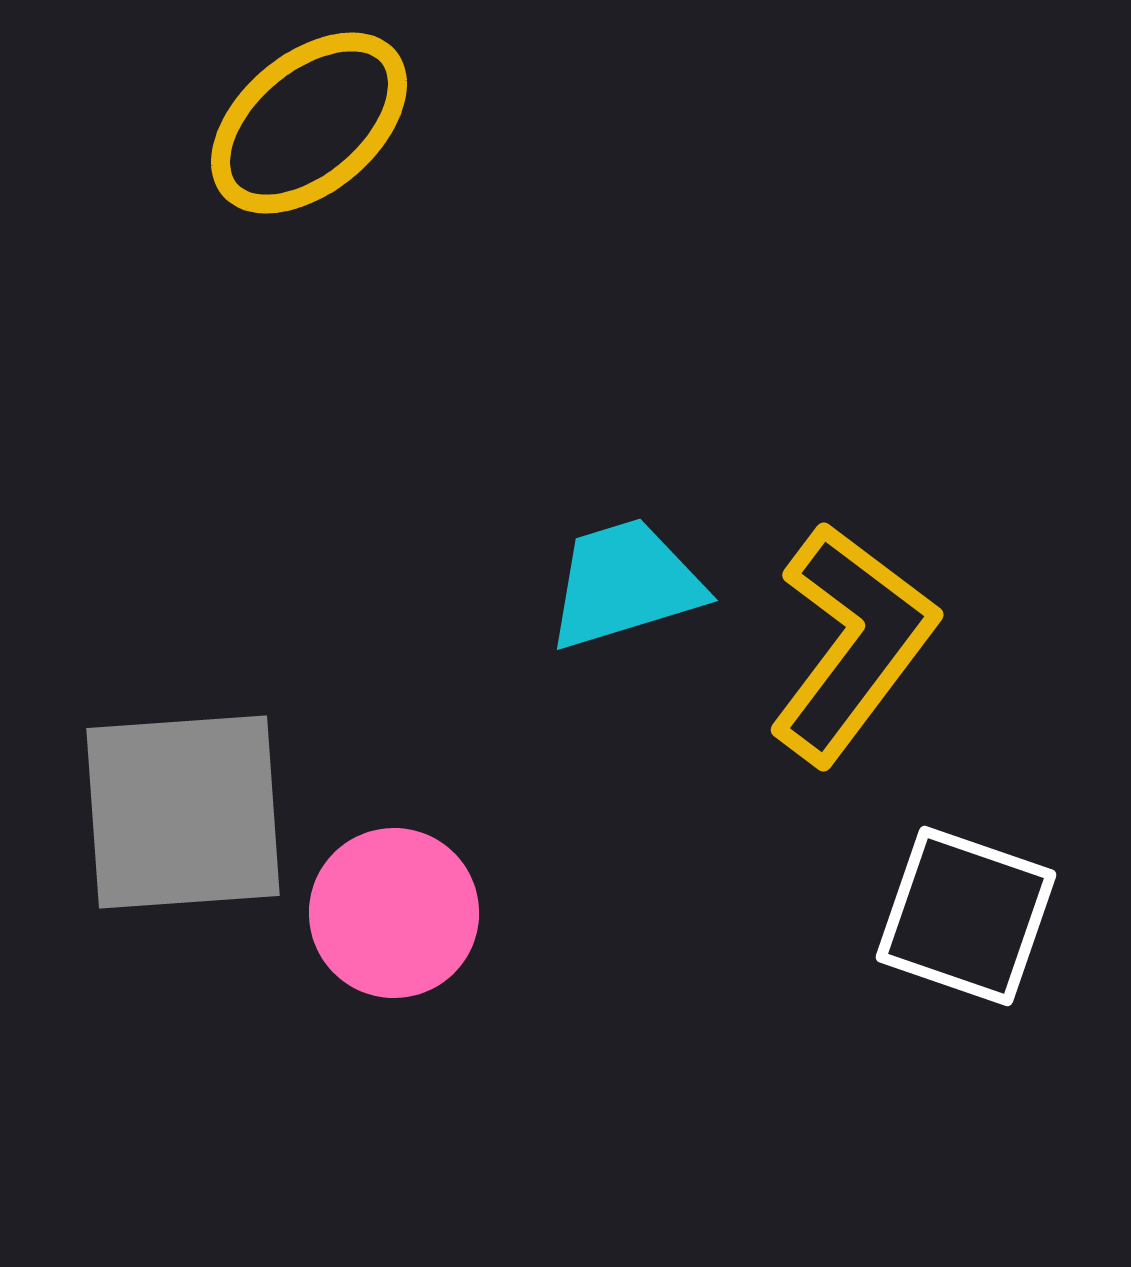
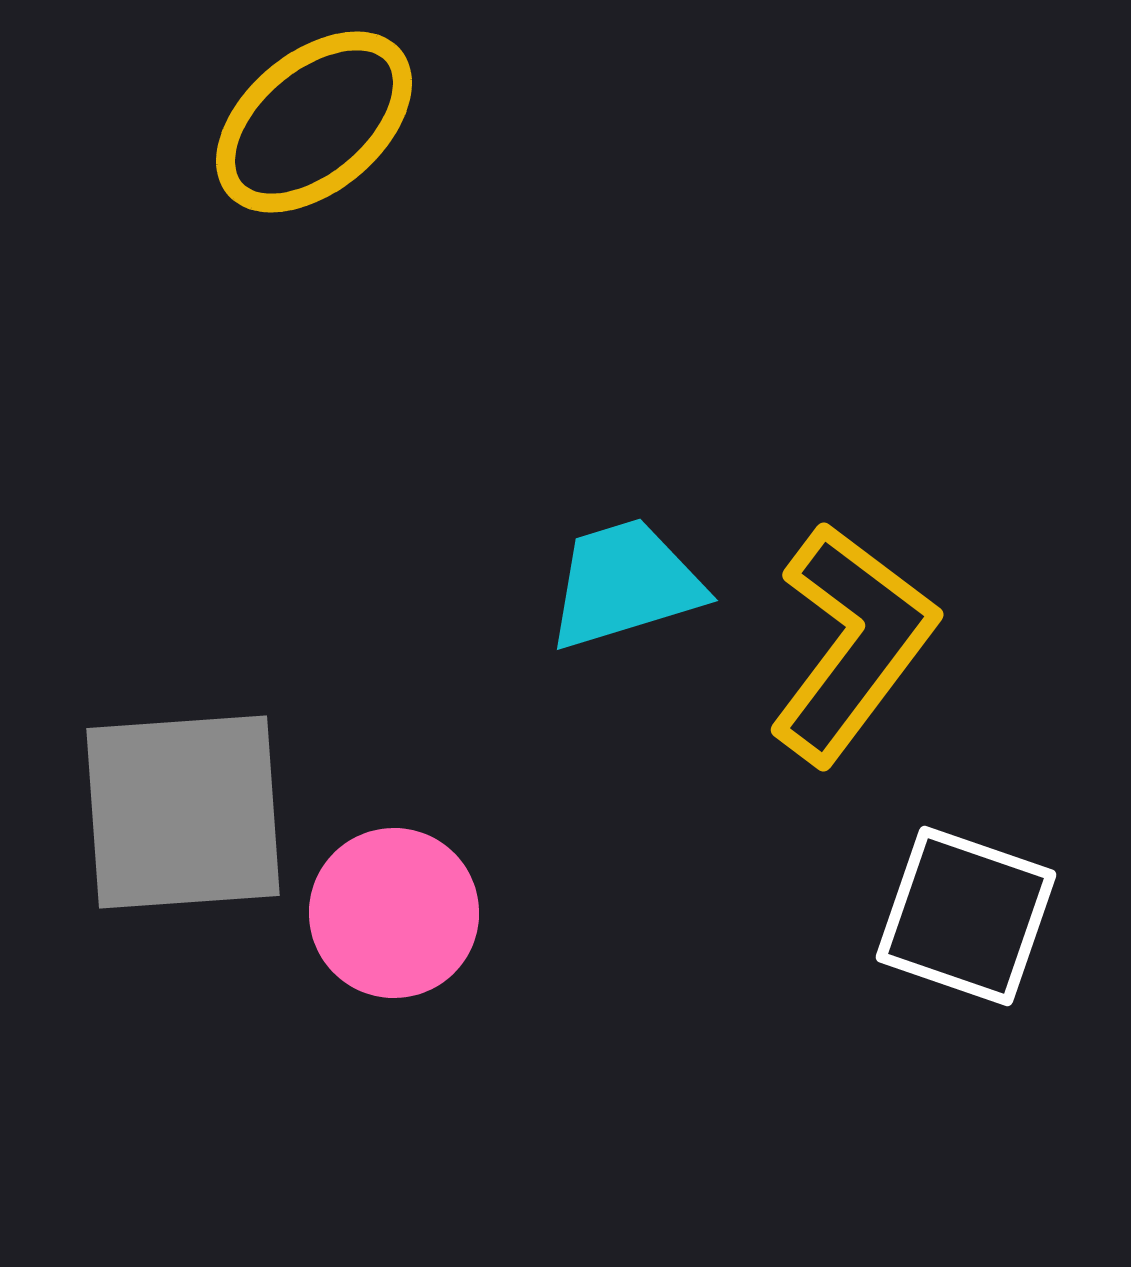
yellow ellipse: moved 5 px right, 1 px up
